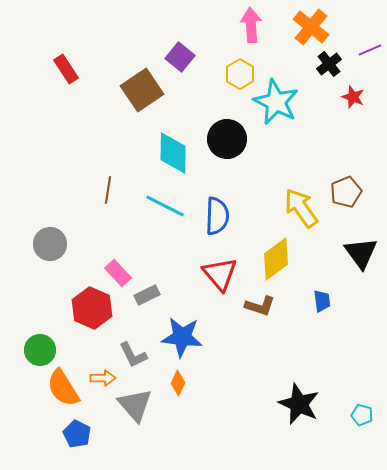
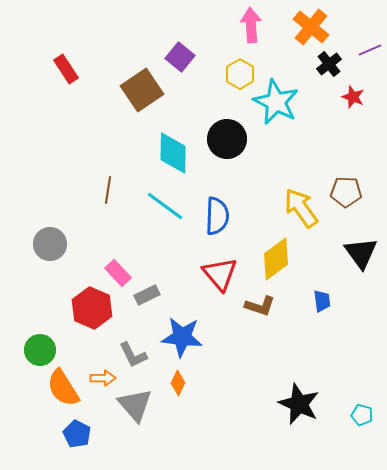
brown pentagon: rotated 24 degrees clockwise
cyan line: rotated 9 degrees clockwise
